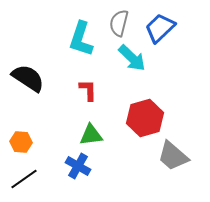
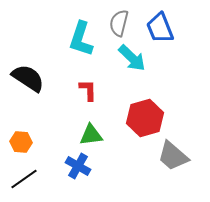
blue trapezoid: rotated 68 degrees counterclockwise
